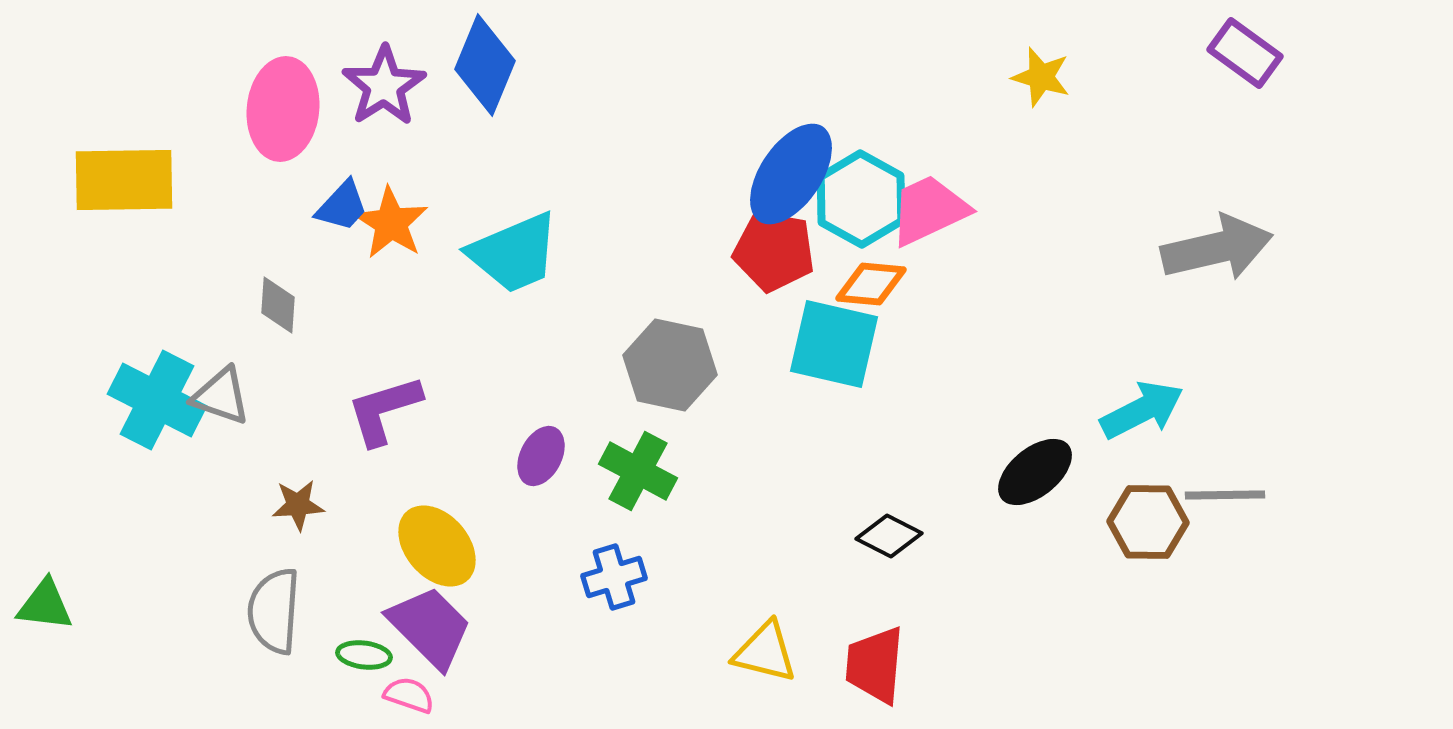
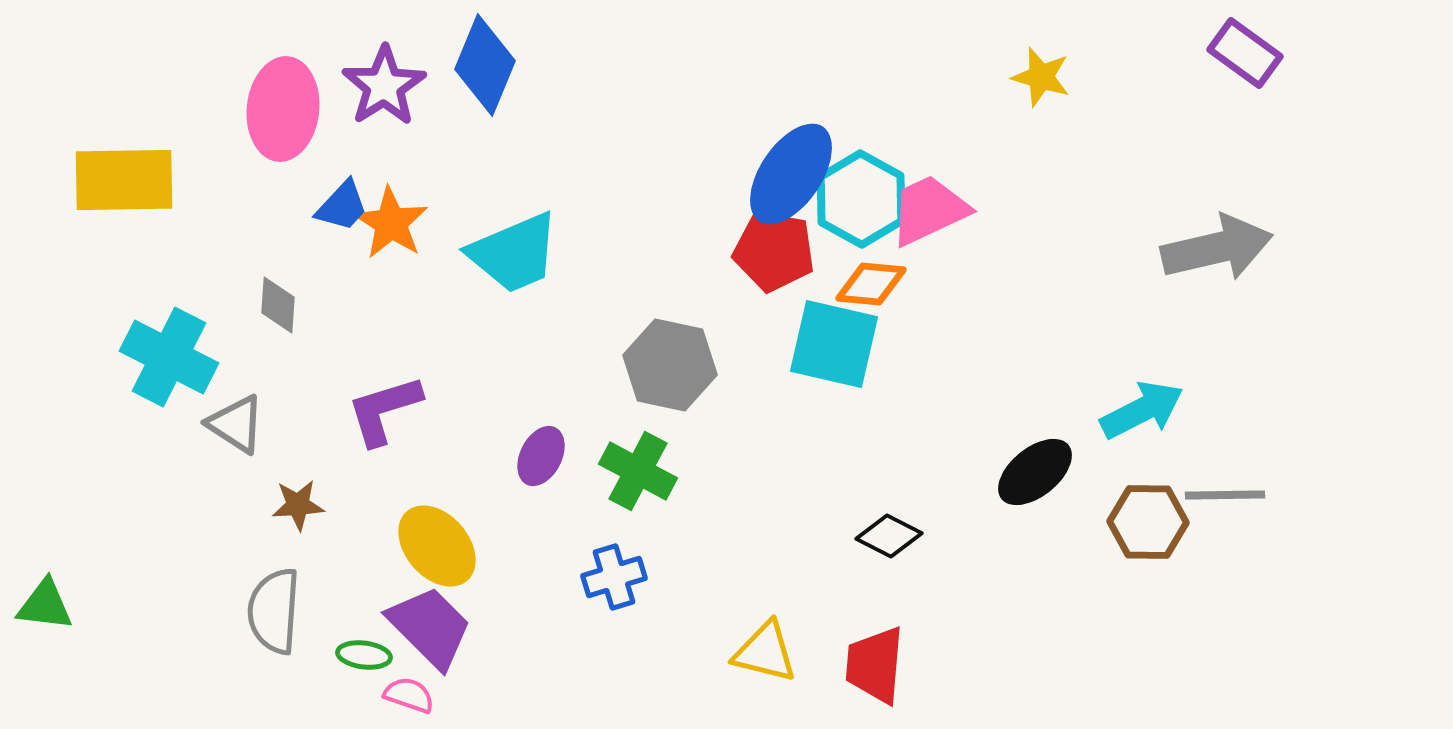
gray triangle: moved 15 px right, 28 px down; rotated 14 degrees clockwise
cyan cross: moved 12 px right, 43 px up
